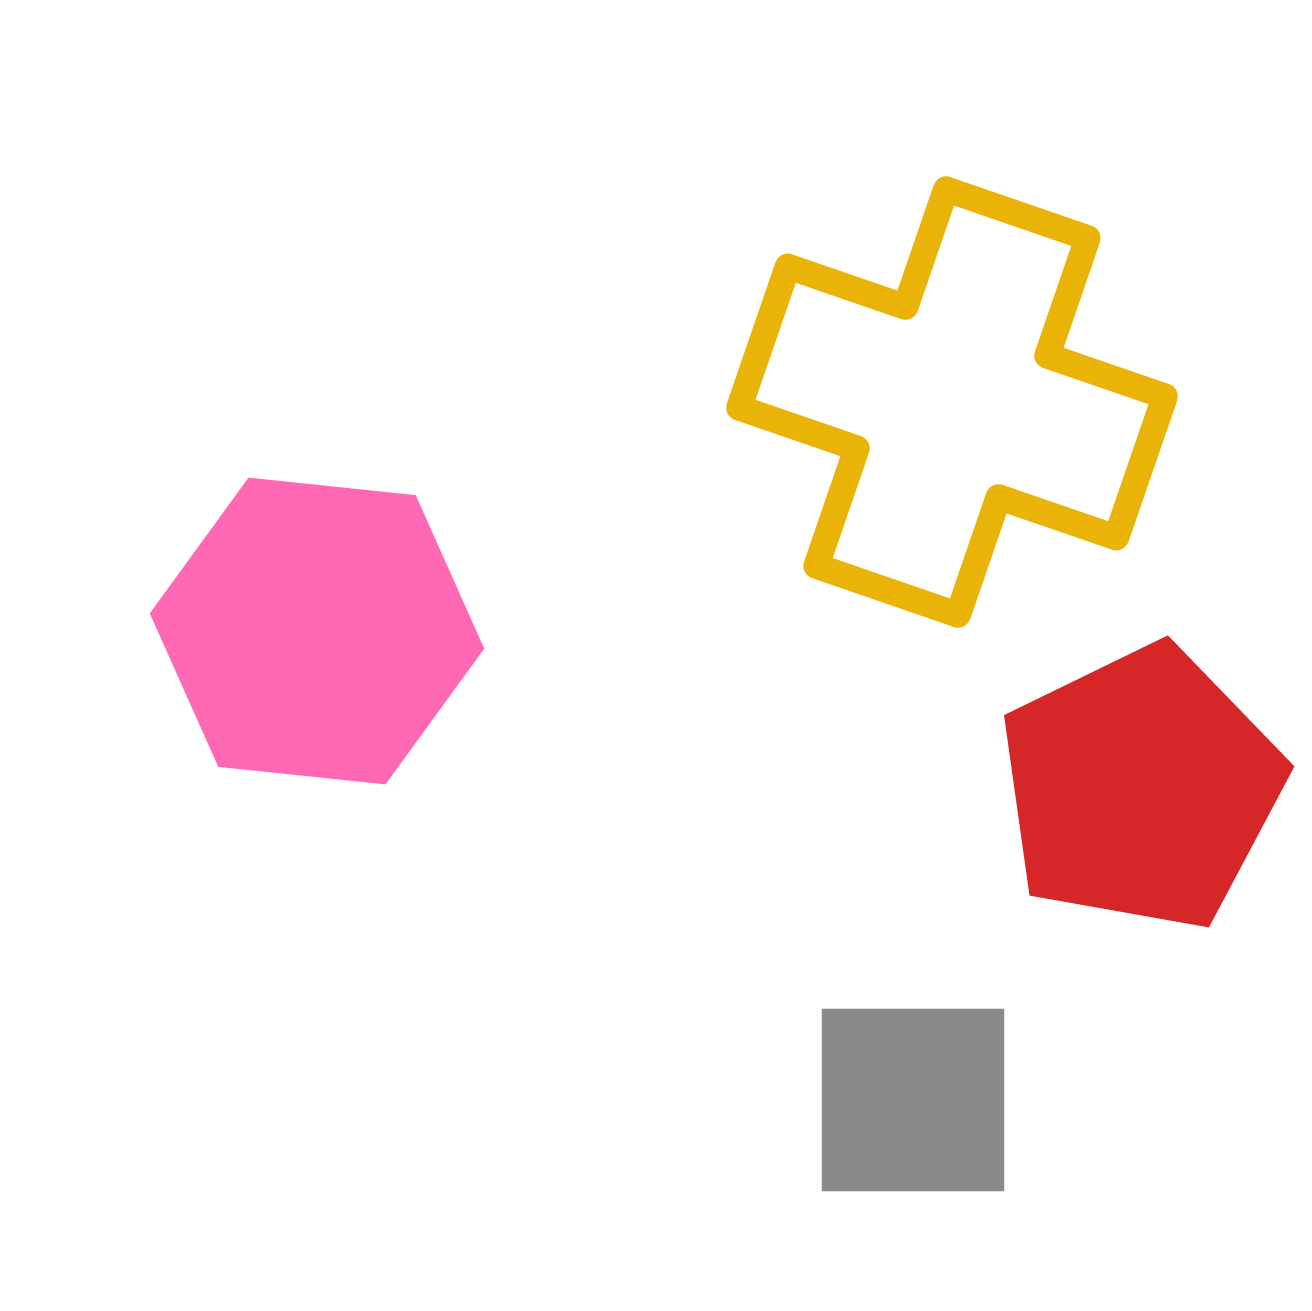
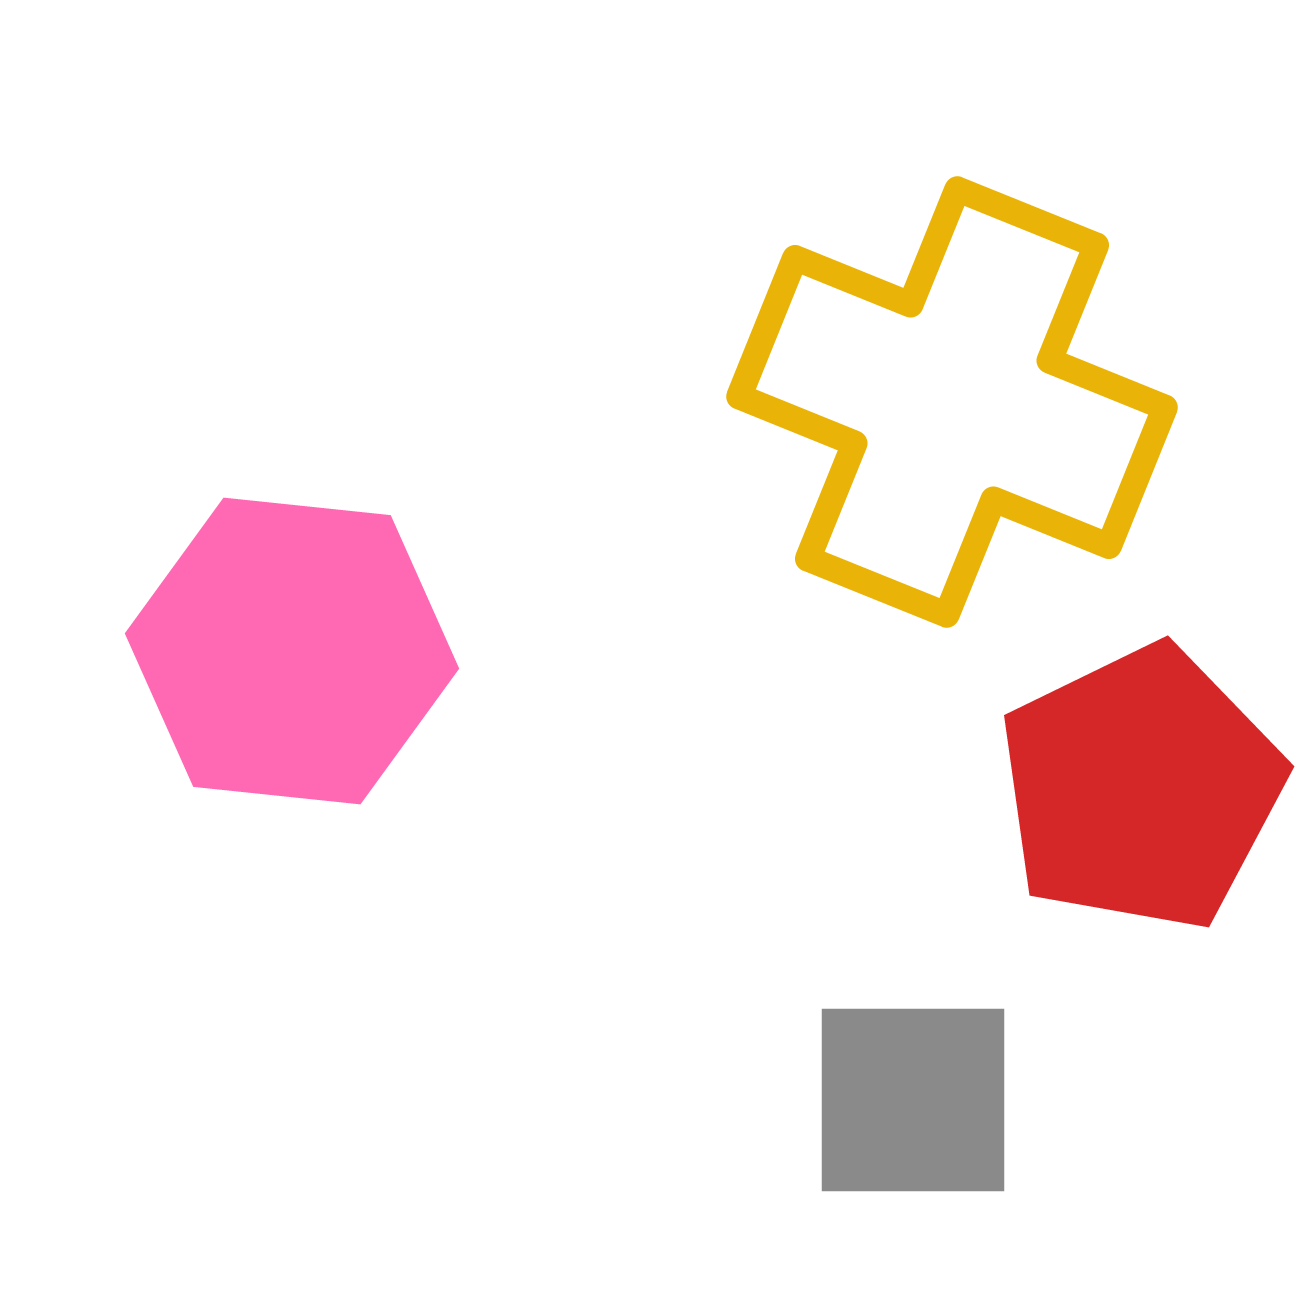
yellow cross: rotated 3 degrees clockwise
pink hexagon: moved 25 px left, 20 px down
